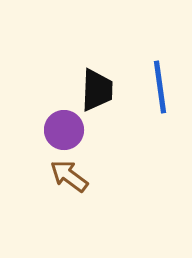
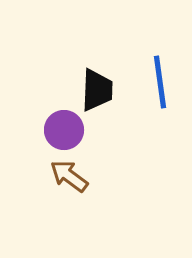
blue line: moved 5 px up
